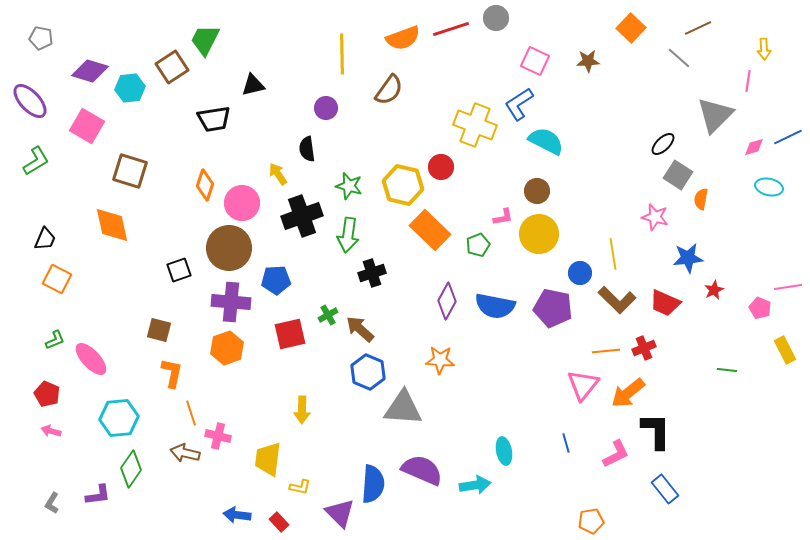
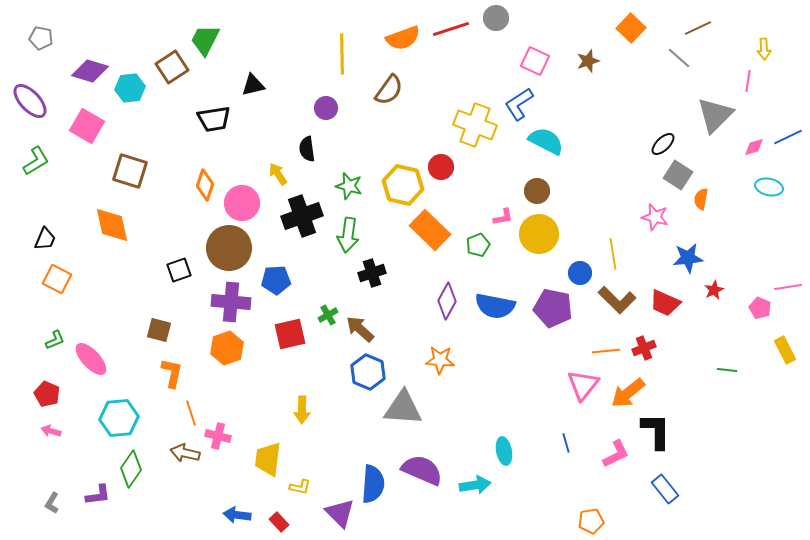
brown star at (588, 61): rotated 15 degrees counterclockwise
